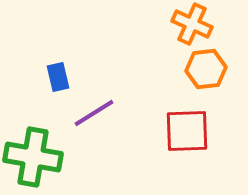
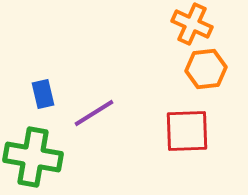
blue rectangle: moved 15 px left, 17 px down
